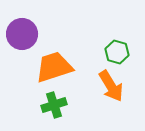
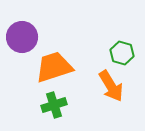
purple circle: moved 3 px down
green hexagon: moved 5 px right, 1 px down
